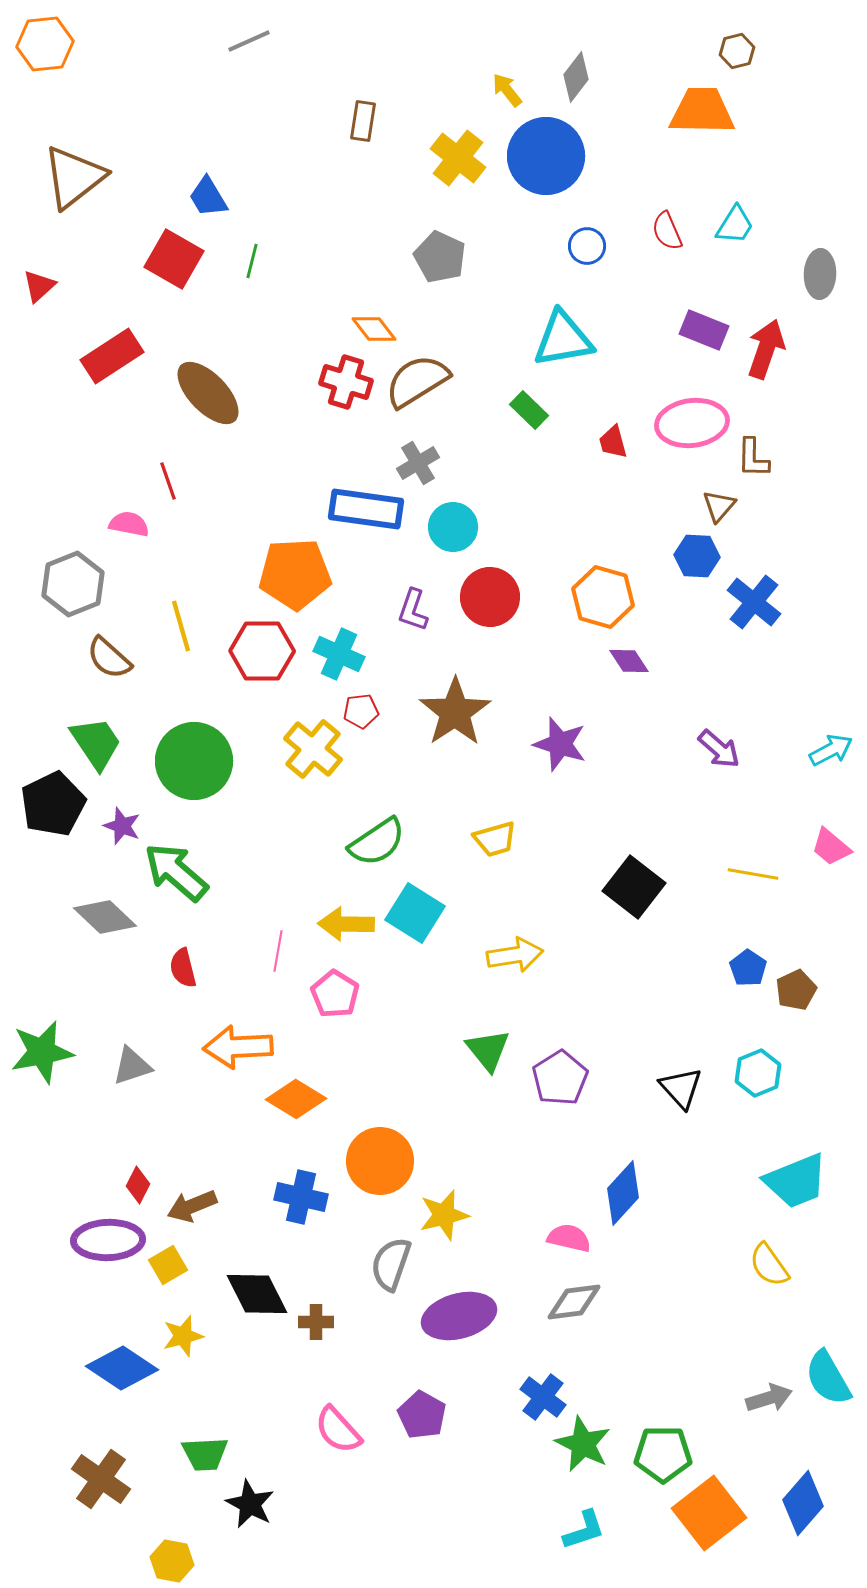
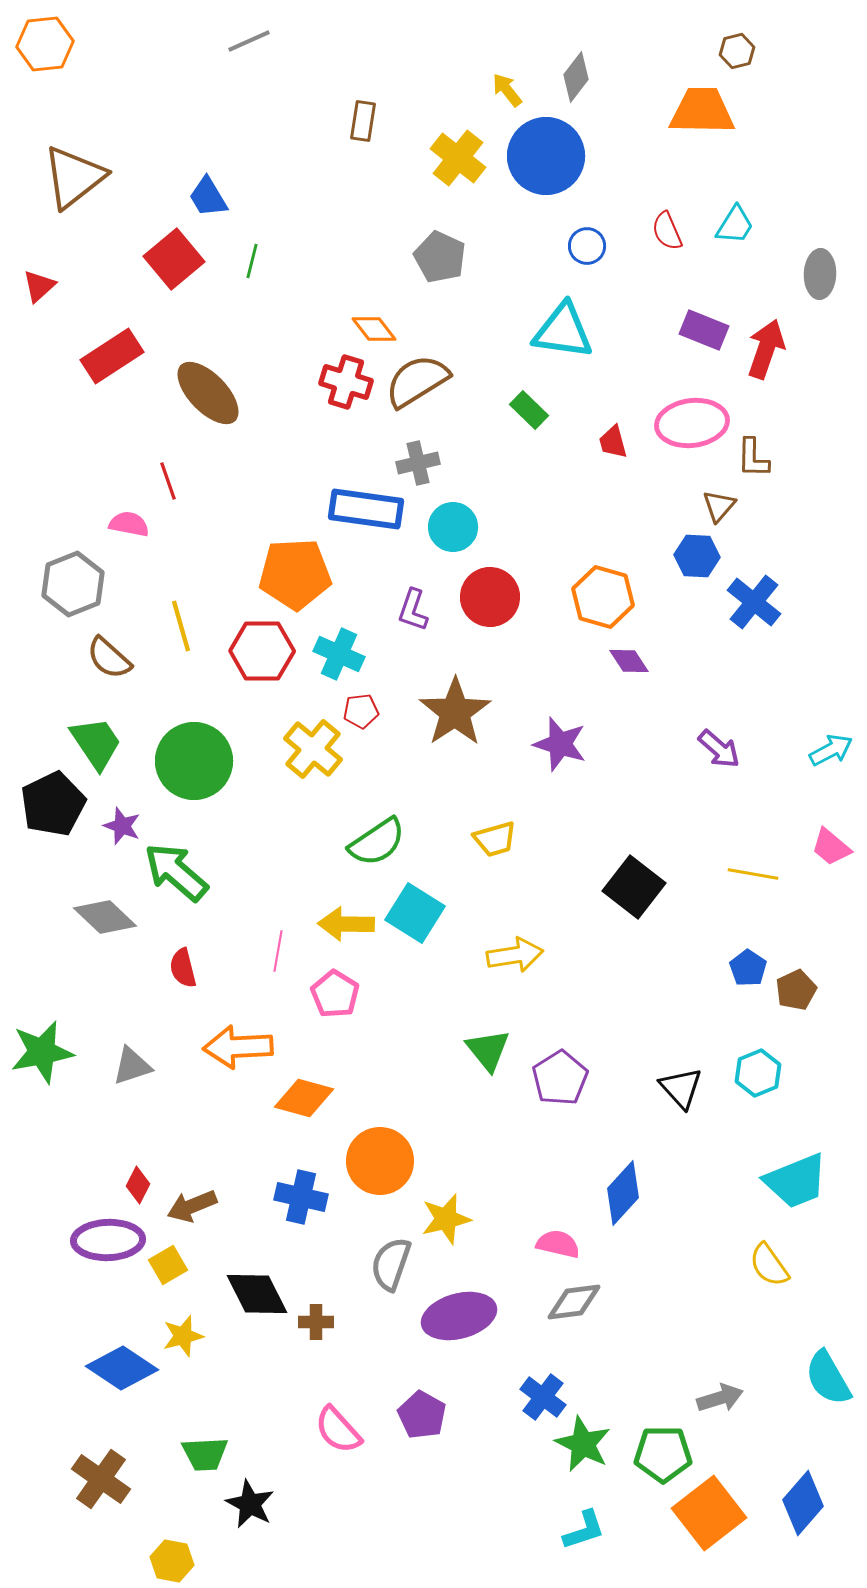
red square at (174, 259): rotated 20 degrees clockwise
cyan triangle at (563, 339): moved 8 px up; rotated 18 degrees clockwise
gray cross at (418, 463): rotated 18 degrees clockwise
orange diamond at (296, 1099): moved 8 px right, 1 px up; rotated 16 degrees counterclockwise
yellow star at (444, 1215): moved 2 px right, 4 px down
pink semicircle at (569, 1238): moved 11 px left, 6 px down
gray arrow at (769, 1398): moved 49 px left
